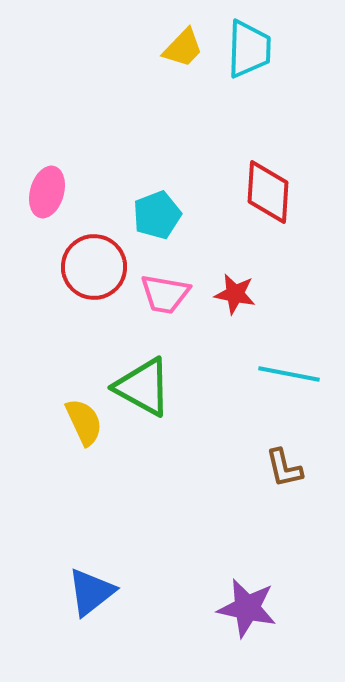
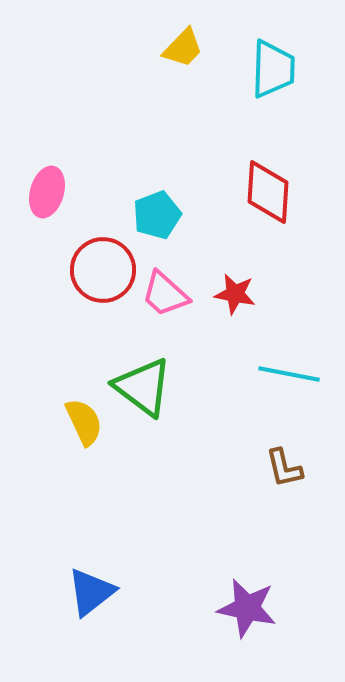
cyan trapezoid: moved 24 px right, 20 px down
red circle: moved 9 px right, 3 px down
pink trapezoid: rotated 32 degrees clockwise
green triangle: rotated 8 degrees clockwise
